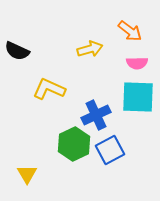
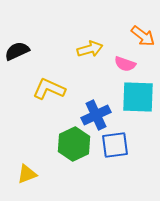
orange arrow: moved 13 px right, 5 px down
black semicircle: rotated 130 degrees clockwise
pink semicircle: moved 12 px left, 1 px down; rotated 20 degrees clockwise
blue square: moved 5 px right, 5 px up; rotated 20 degrees clockwise
yellow triangle: rotated 40 degrees clockwise
